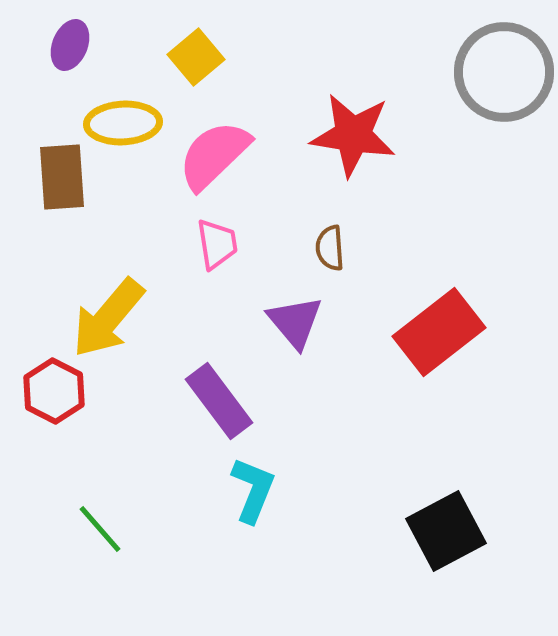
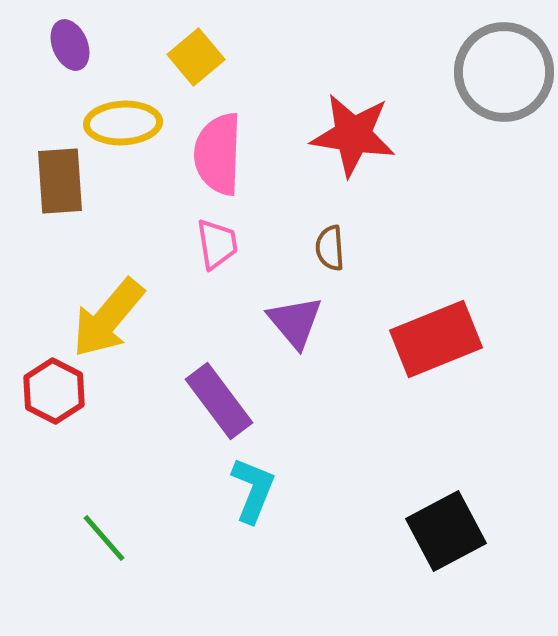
purple ellipse: rotated 45 degrees counterclockwise
pink semicircle: moved 4 px right, 1 px up; rotated 44 degrees counterclockwise
brown rectangle: moved 2 px left, 4 px down
red rectangle: moved 3 px left, 7 px down; rotated 16 degrees clockwise
green line: moved 4 px right, 9 px down
